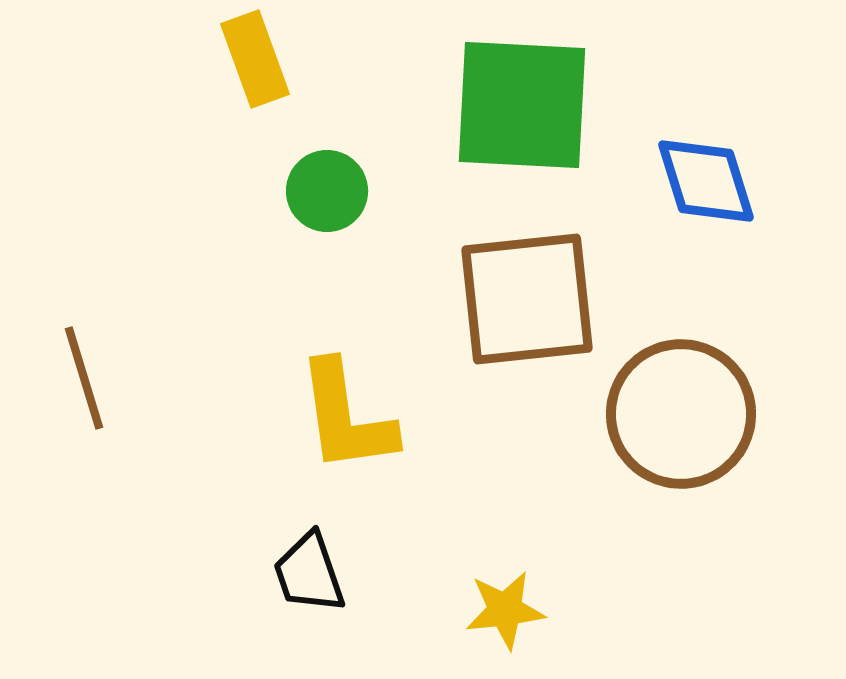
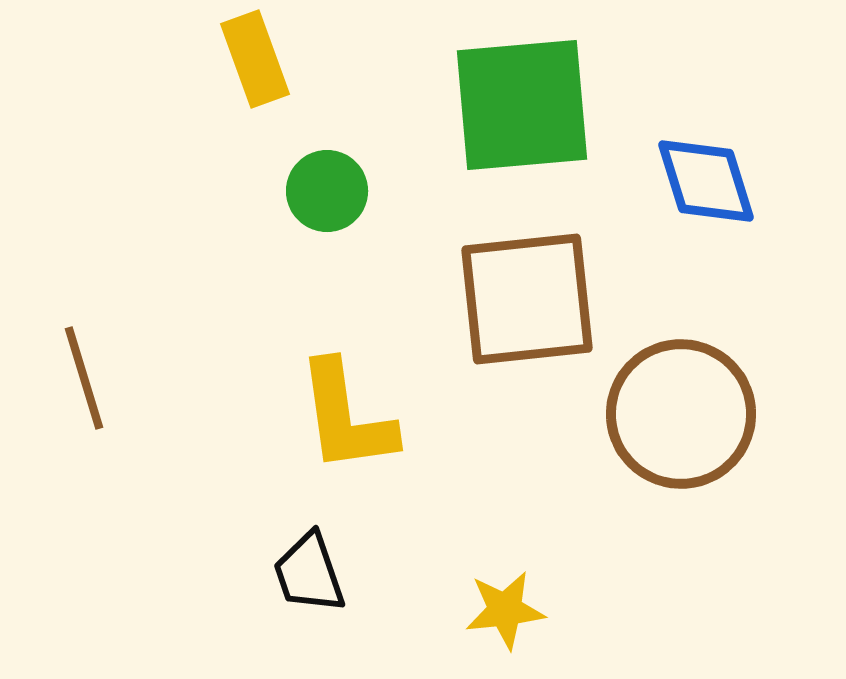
green square: rotated 8 degrees counterclockwise
